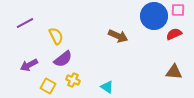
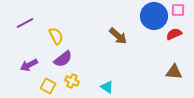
brown arrow: rotated 18 degrees clockwise
yellow cross: moved 1 px left, 1 px down
